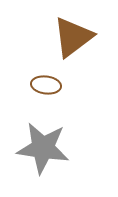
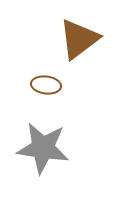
brown triangle: moved 6 px right, 2 px down
